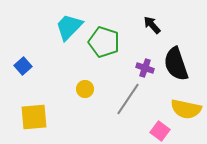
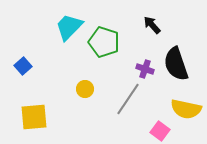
purple cross: moved 1 px down
